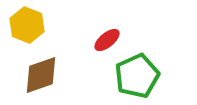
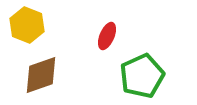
red ellipse: moved 4 px up; rotated 28 degrees counterclockwise
green pentagon: moved 5 px right
